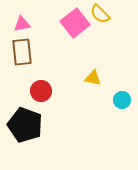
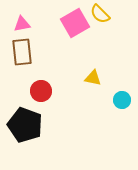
pink square: rotated 8 degrees clockwise
